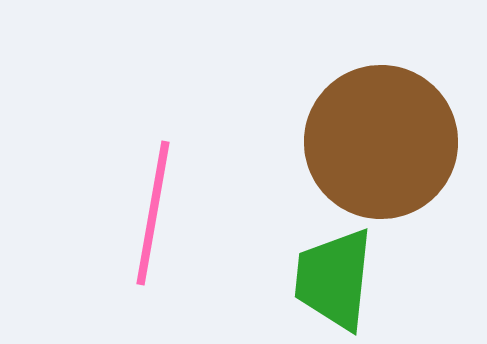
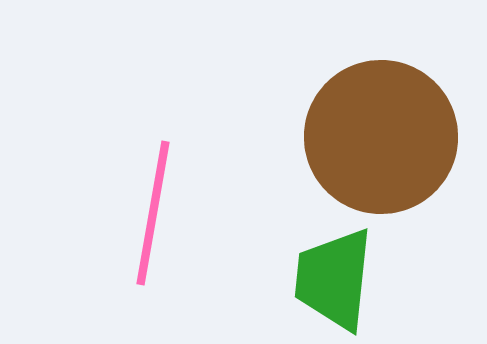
brown circle: moved 5 px up
